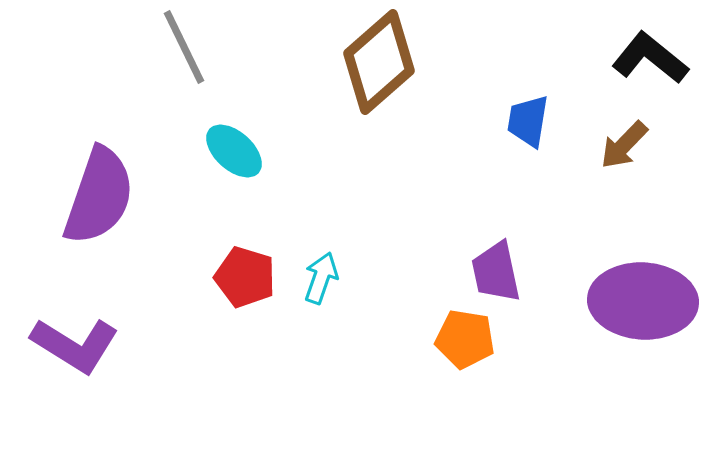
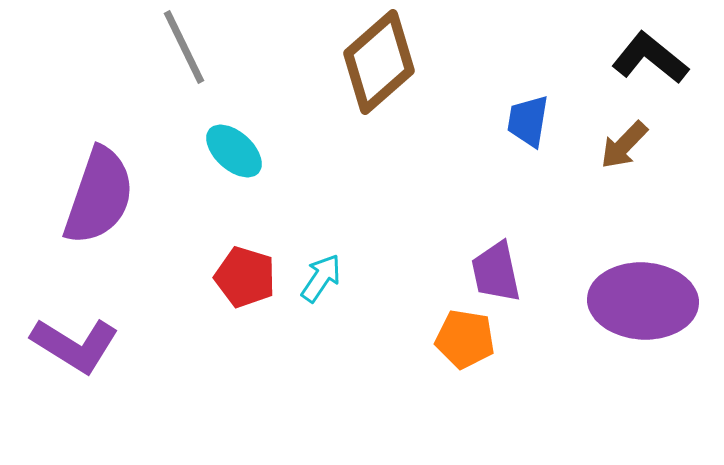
cyan arrow: rotated 15 degrees clockwise
